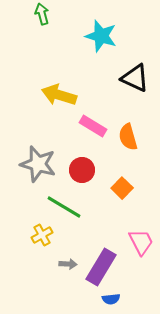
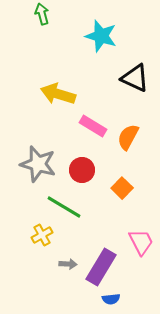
yellow arrow: moved 1 px left, 1 px up
orange semicircle: rotated 44 degrees clockwise
